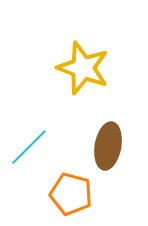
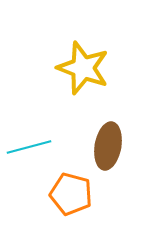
cyan line: rotated 30 degrees clockwise
